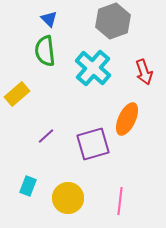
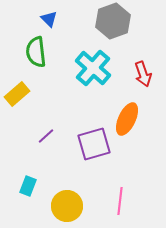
green semicircle: moved 9 px left, 1 px down
red arrow: moved 1 px left, 2 px down
purple square: moved 1 px right
yellow circle: moved 1 px left, 8 px down
